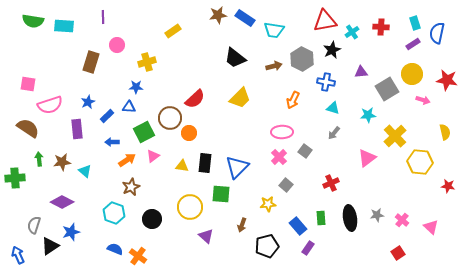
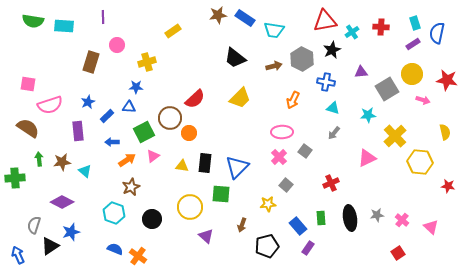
purple rectangle at (77, 129): moved 1 px right, 2 px down
pink triangle at (367, 158): rotated 12 degrees clockwise
